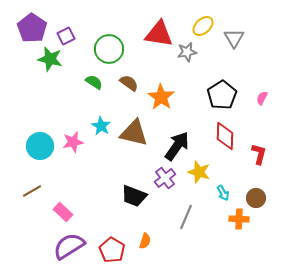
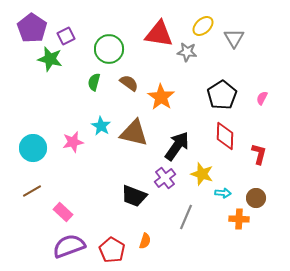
gray star: rotated 18 degrees clockwise
green semicircle: rotated 108 degrees counterclockwise
cyan circle: moved 7 px left, 2 px down
yellow star: moved 3 px right, 2 px down
cyan arrow: rotated 56 degrees counterclockwise
purple semicircle: rotated 12 degrees clockwise
